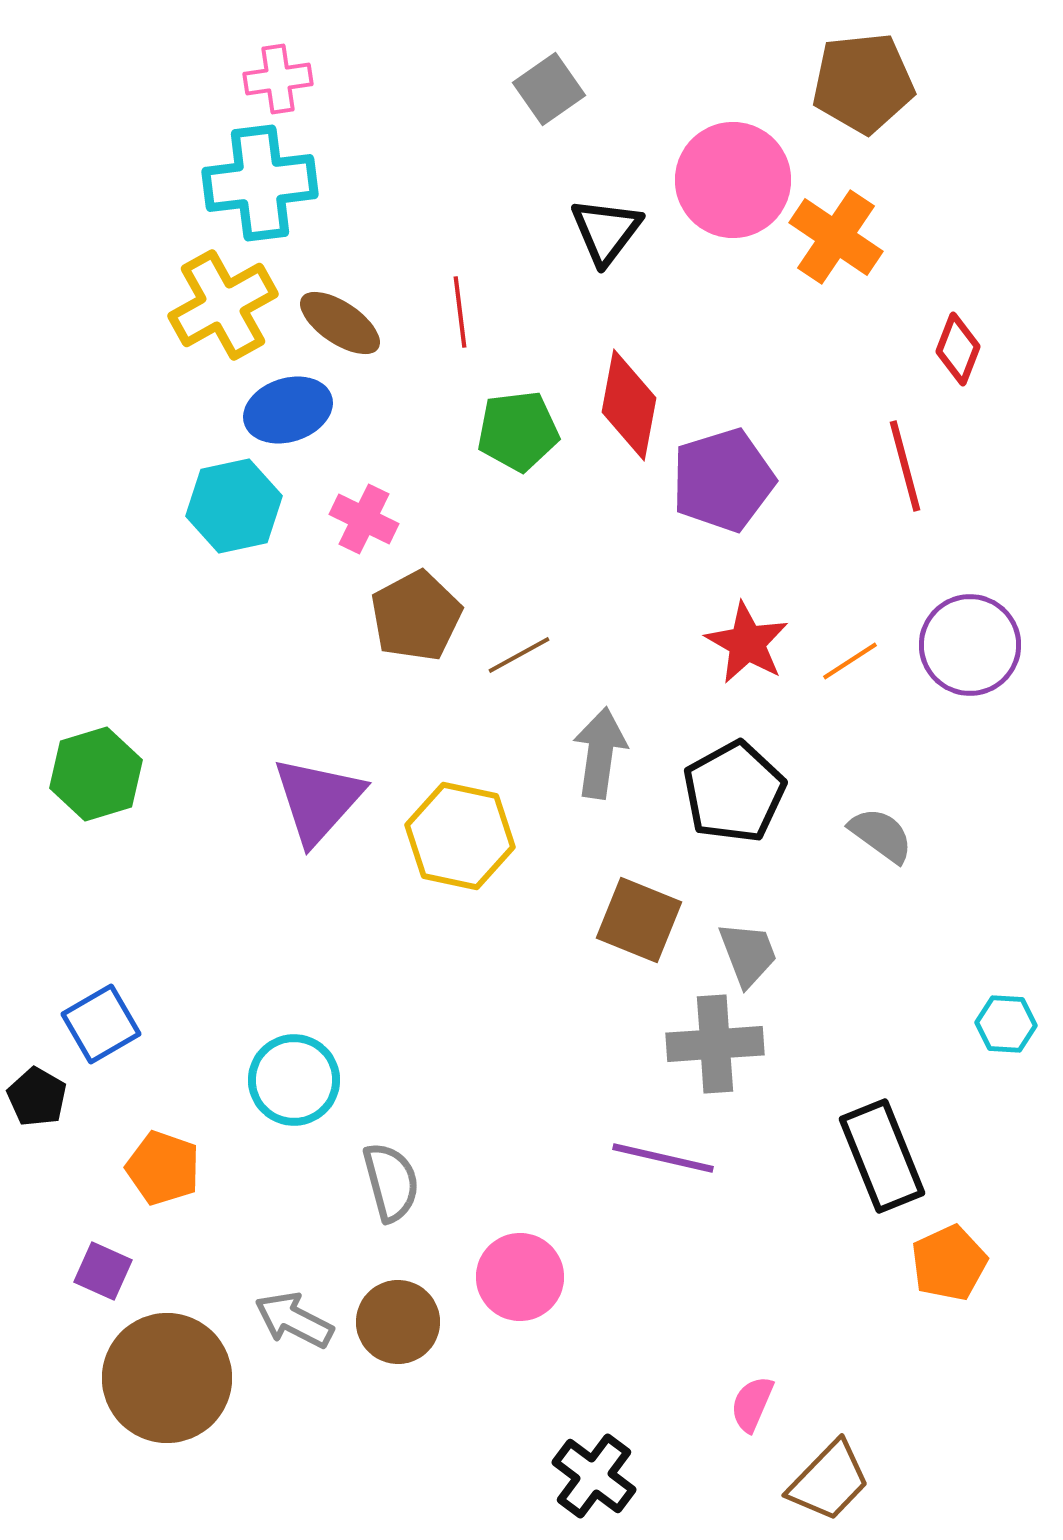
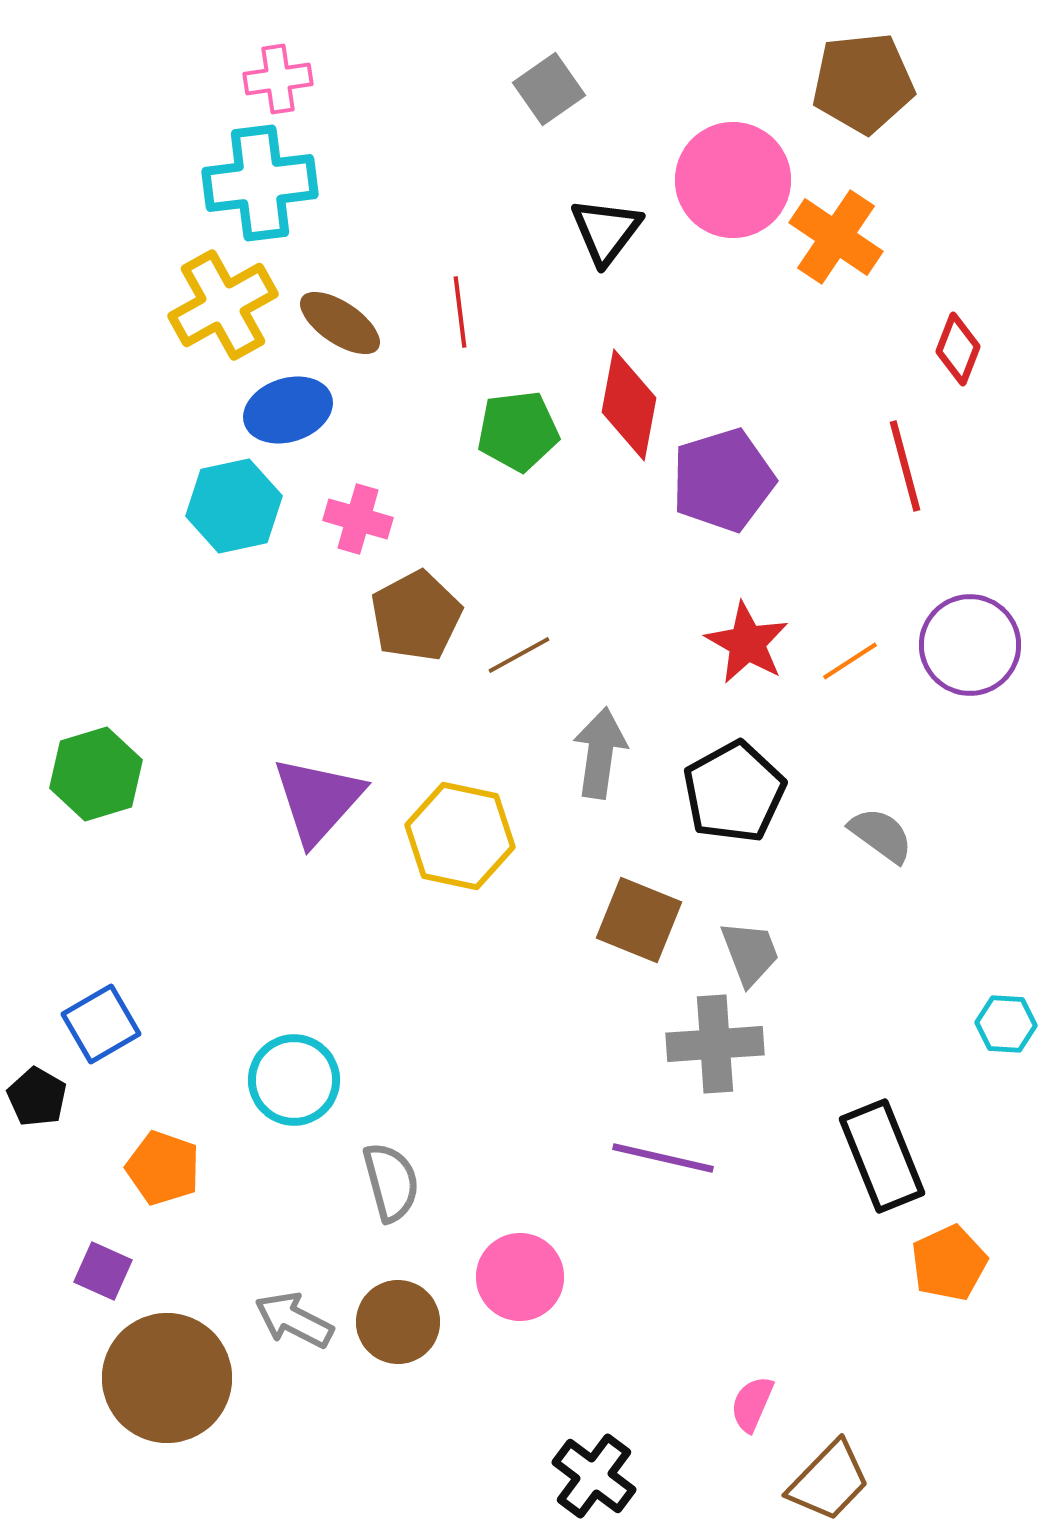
pink cross at (364, 519): moved 6 px left; rotated 10 degrees counterclockwise
gray trapezoid at (748, 954): moved 2 px right, 1 px up
